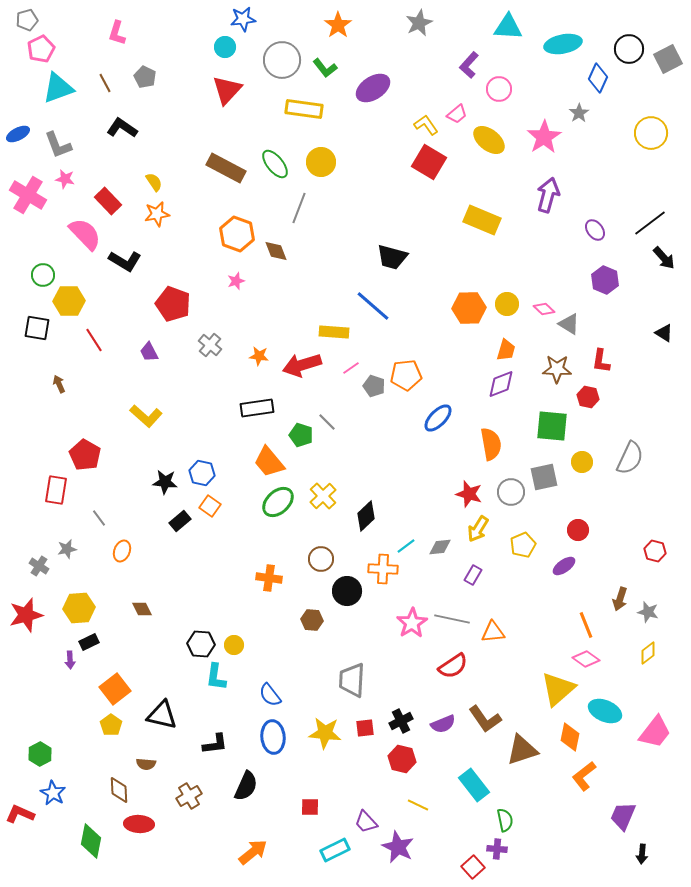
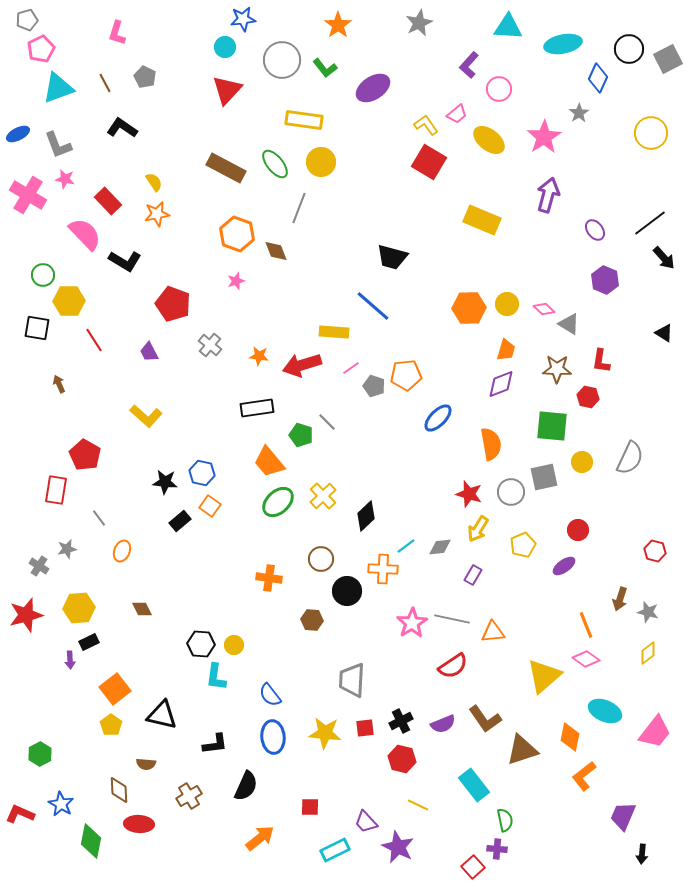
yellow rectangle at (304, 109): moved 11 px down
yellow triangle at (558, 689): moved 14 px left, 13 px up
blue star at (53, 793): moved 8 px right, 11 px down
orange arrow at (253, 852): moved 7 px right, 14 px up
